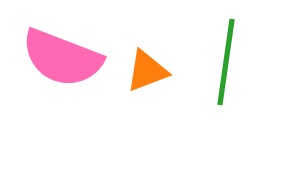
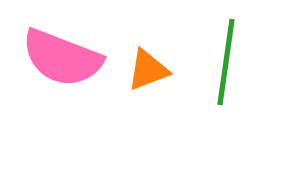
orange triangle: moved 1 px right, 1 px up
